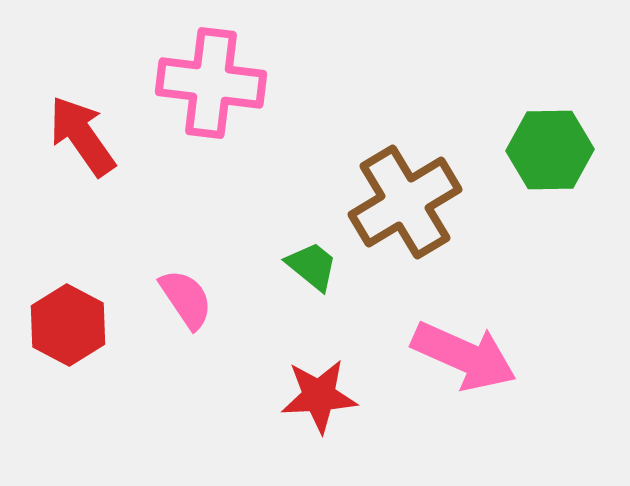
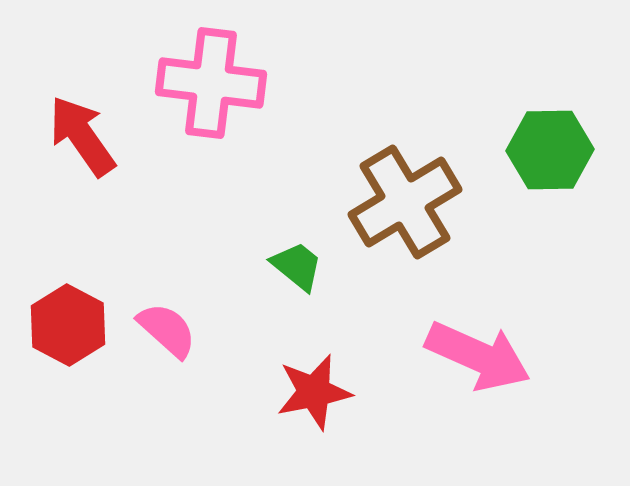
green trapezoid: moved 15 px left
pink semicircle: moved 19 px left, 31 px down; rotated 14 degrees counterclockwise
pink arrow: moved 14 px right
red star: moved 5 px left, 4 px up; rotated 8 degrees counterclockwise
